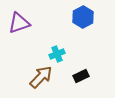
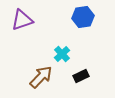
blue hexagon: rotated 20 degrees clockwise
purple triangle: moved 3 px right, 3 px up
cyan cross: moved 5 px right; rotated 21 degrees counterclockwise
